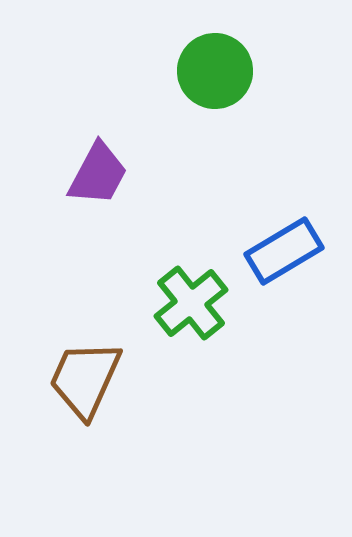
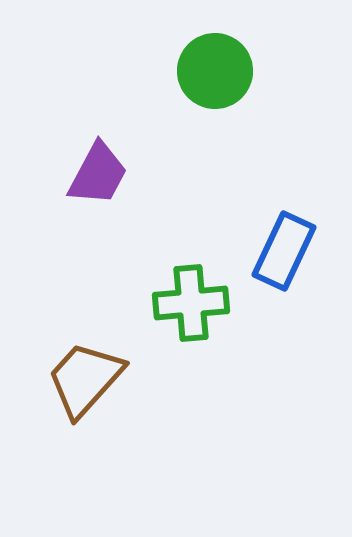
blue rectangle: rotated 34 degrees counterclockwise
green cross: rotated 34 degrees clockwise
brown trapezoid: rotated 18 degrees clockwise
